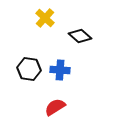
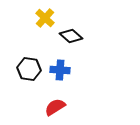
black diamond: moved 9 px left
